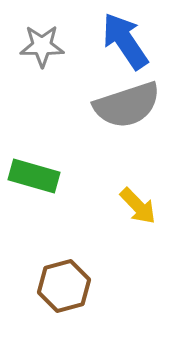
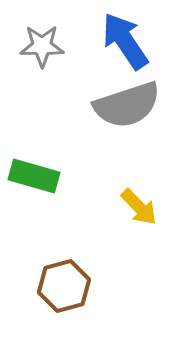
yellow arrow: moved 1 px right, 1 px down
